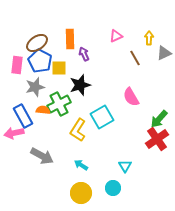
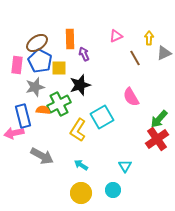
blue rectangle: rotated 15 degrees clockwise
cyan circle: moved 2 px down
